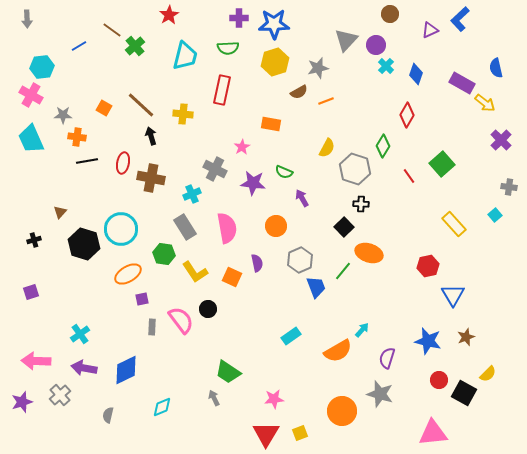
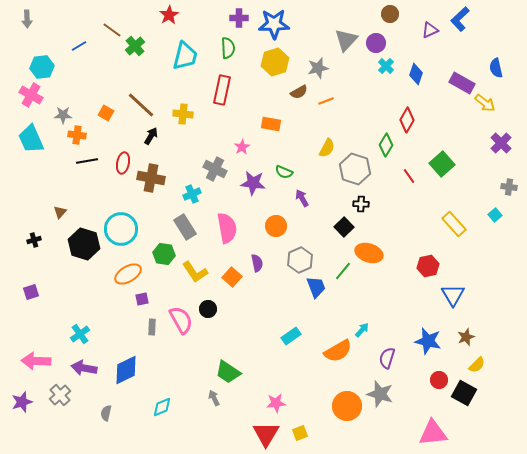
purple circle at (376, 45): moved 2 px up
green semicircle at (228, 48): rotated 90 degrees counterclockwise
orange square at (104, 108): moved 2 px right, 5 px down
red diamond at (407, 115): moved 5 px down
black arrow at (151, 136): rotated 48 degrees clockwise
orange cross at (77, 137): moved 2 px up
purple cross at (501, 140): moved 3 px down
green diamond at (383, 146): moved 3 px right, 1 px up
orange square at (232, 277): rotated 18 degrees clockwise
pink semicircle at (181, 320): rotated 8 degrees clockwise
yellow semicircle at (488, 374): moved 11 px left, 9 px up
pink star at (274, 399): moved 2 px right, 4 px down
orange circle at (342, 411): moved 5 px right, 5 px up
gray semicircle at (108, 415): moved 2 px left, 2 px up
